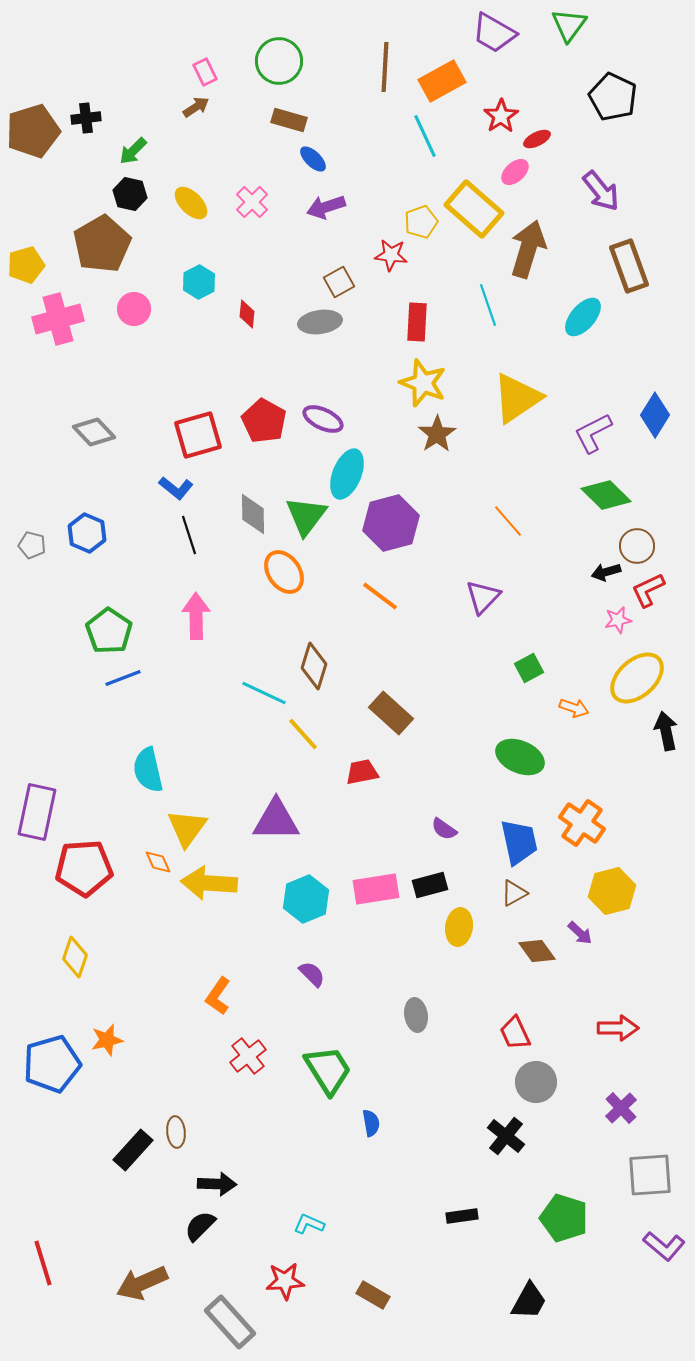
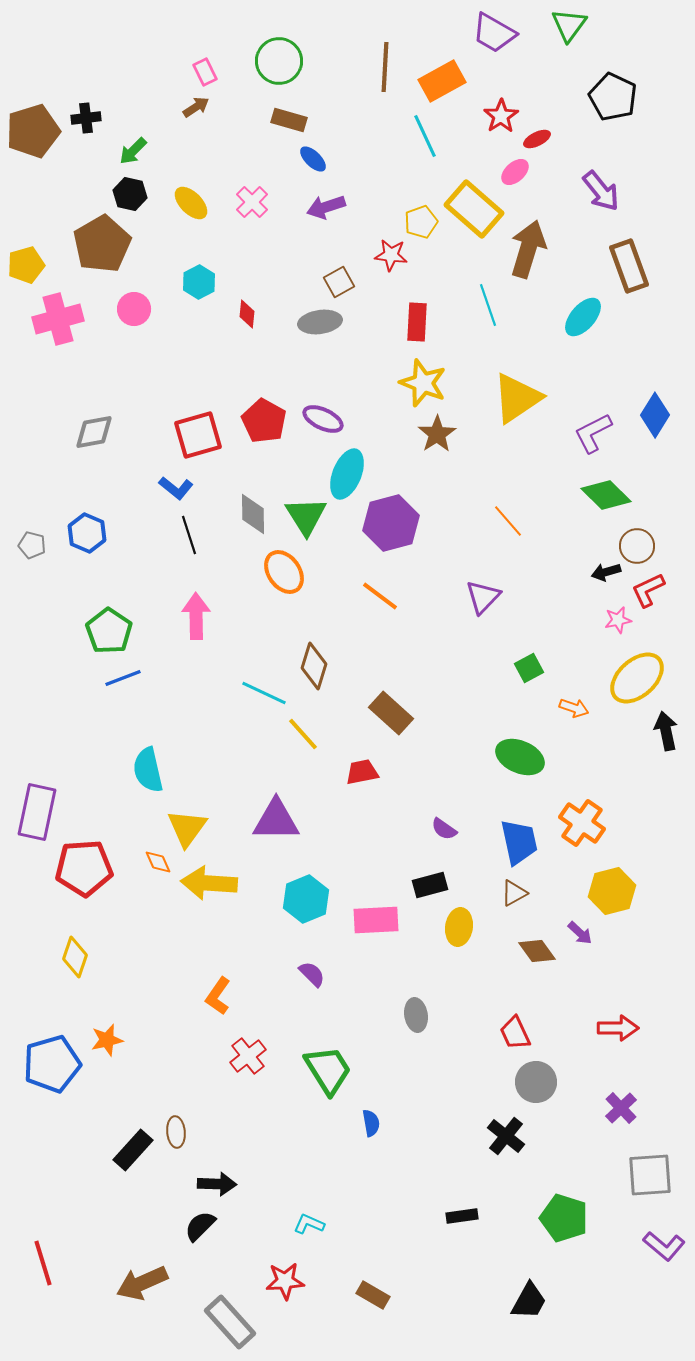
gray diamond at (94, 432): rotated 57 degrees counterclockwise
green triangle at (306, 516): rotated 9 degrees counterclockwise
pink rectangle at (376, 889): moved 31 px down; rotated 6 degrees clockwise
